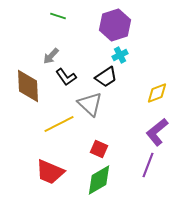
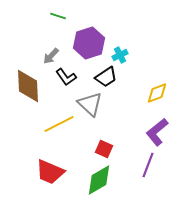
purple hexagon: moved 26 px left, 18 px down
red square: moved 5 px right
